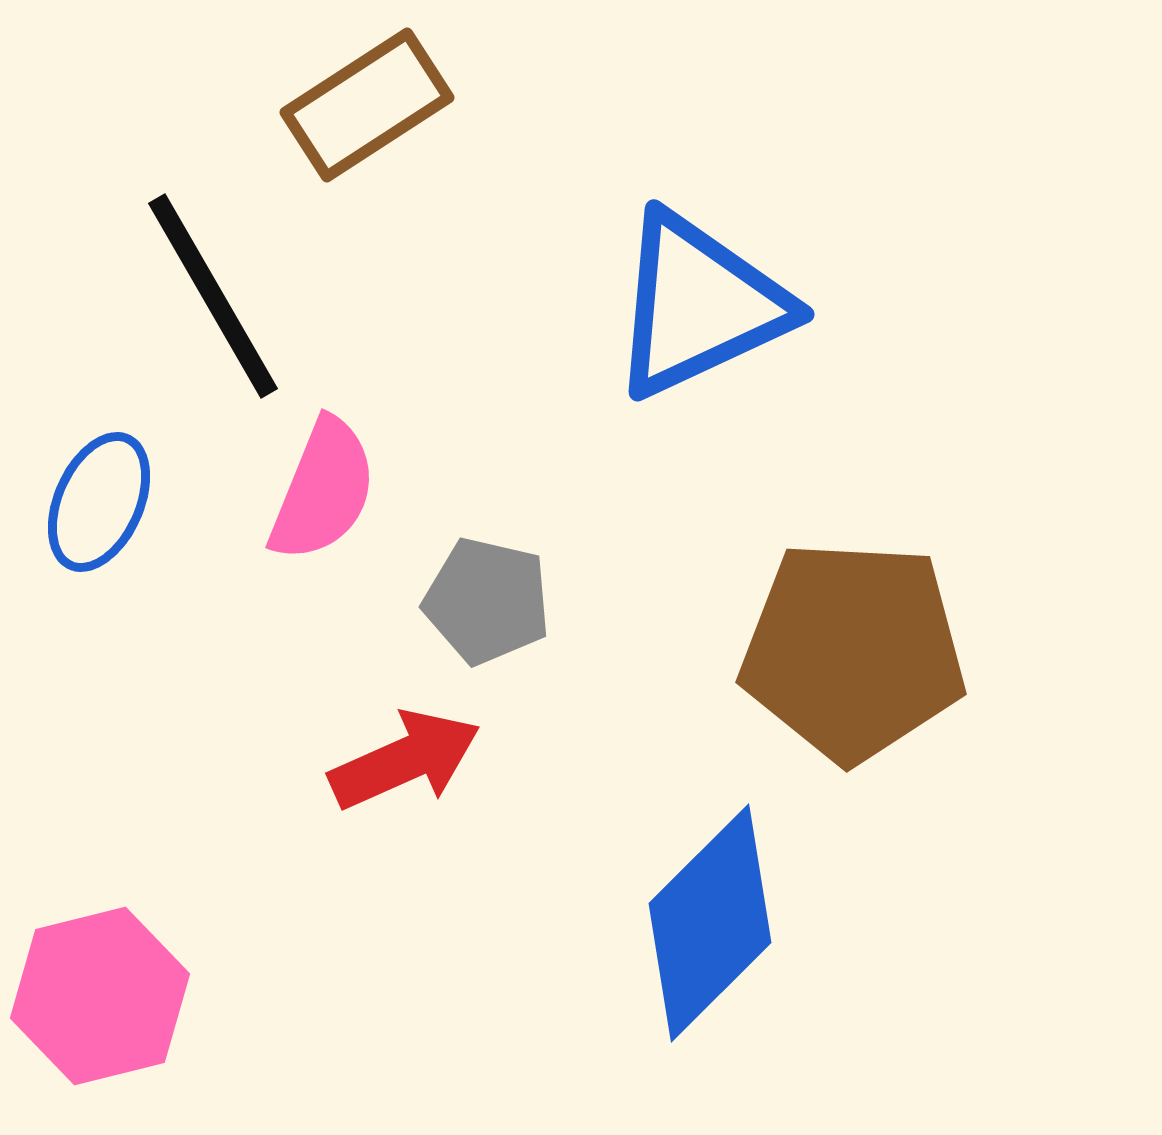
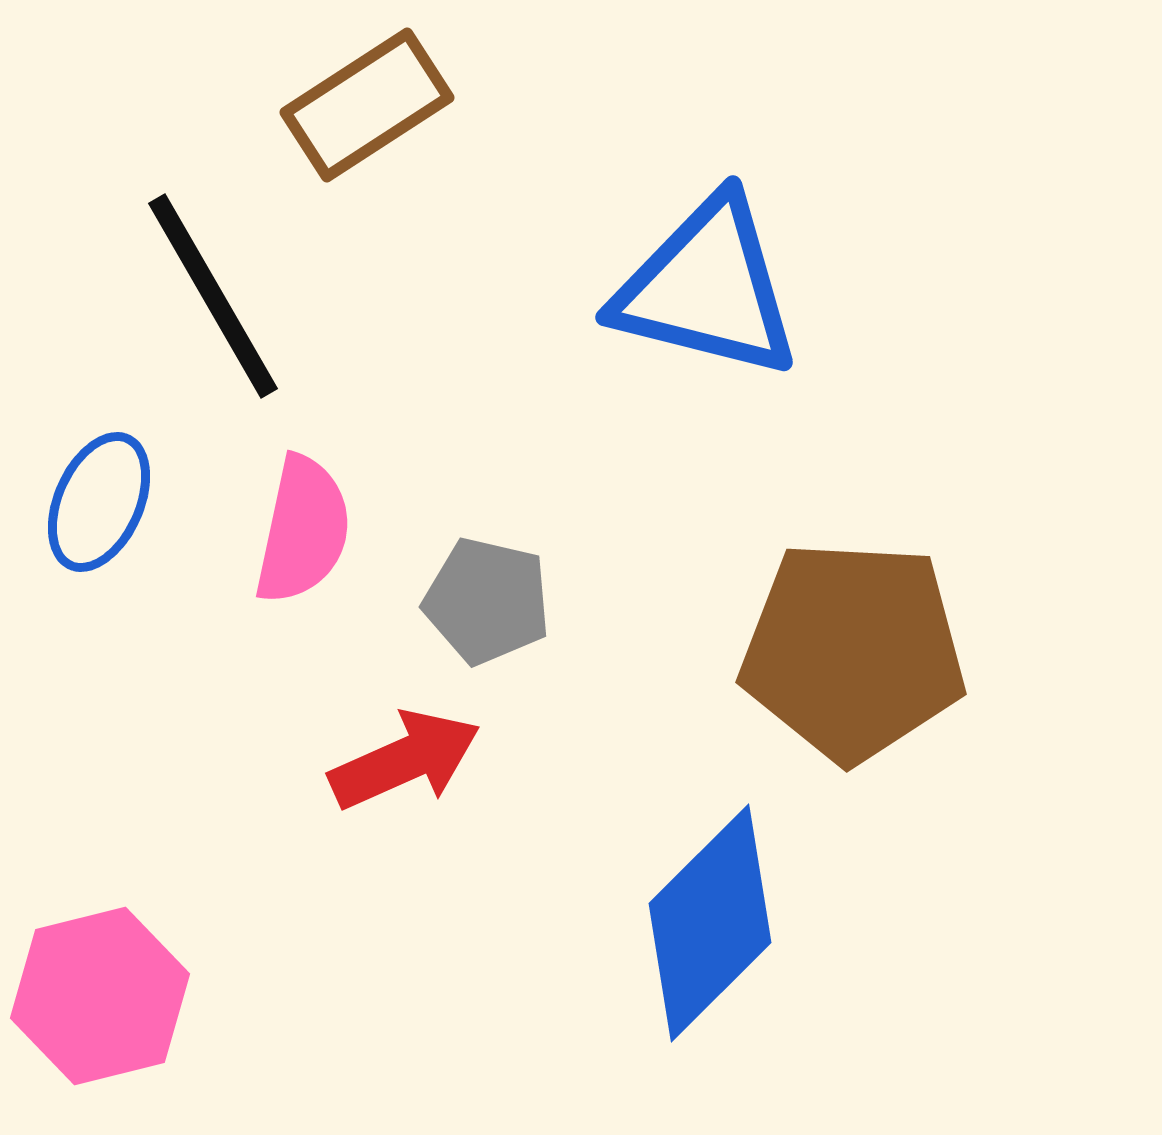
blue triangle: moved 8 px right, 17 px up; rotated 39 degrees clockwise
pink semicircle: moved 20 px left, 40 px down; rotated 10 degrees counterclockwise
